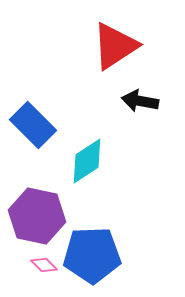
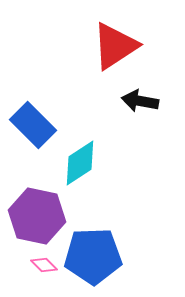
cyan diamond: moved 7 px left, 2 px down
blue pentagon: moved 1 px right, 1 px down
